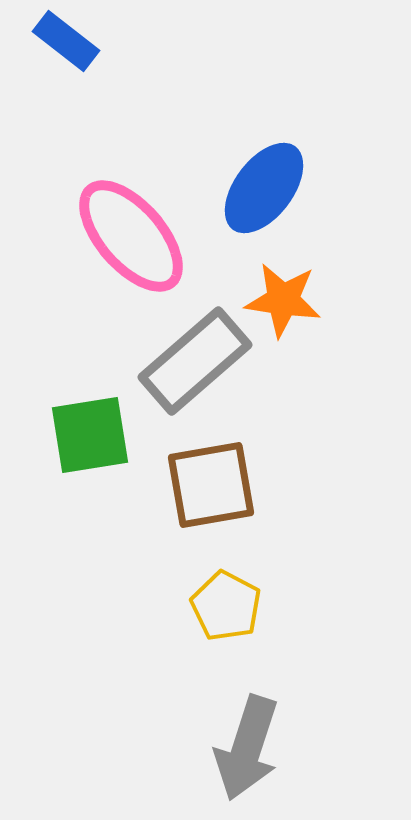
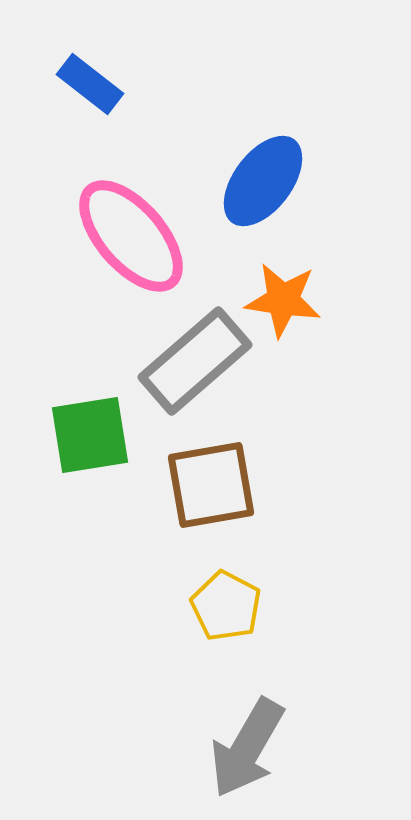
blue rectangle: moved 24 px right, 43 px down
blue ellipse: moved 1 px left, 7 px up
gray arrow: rotated 12 degrees clockwise
